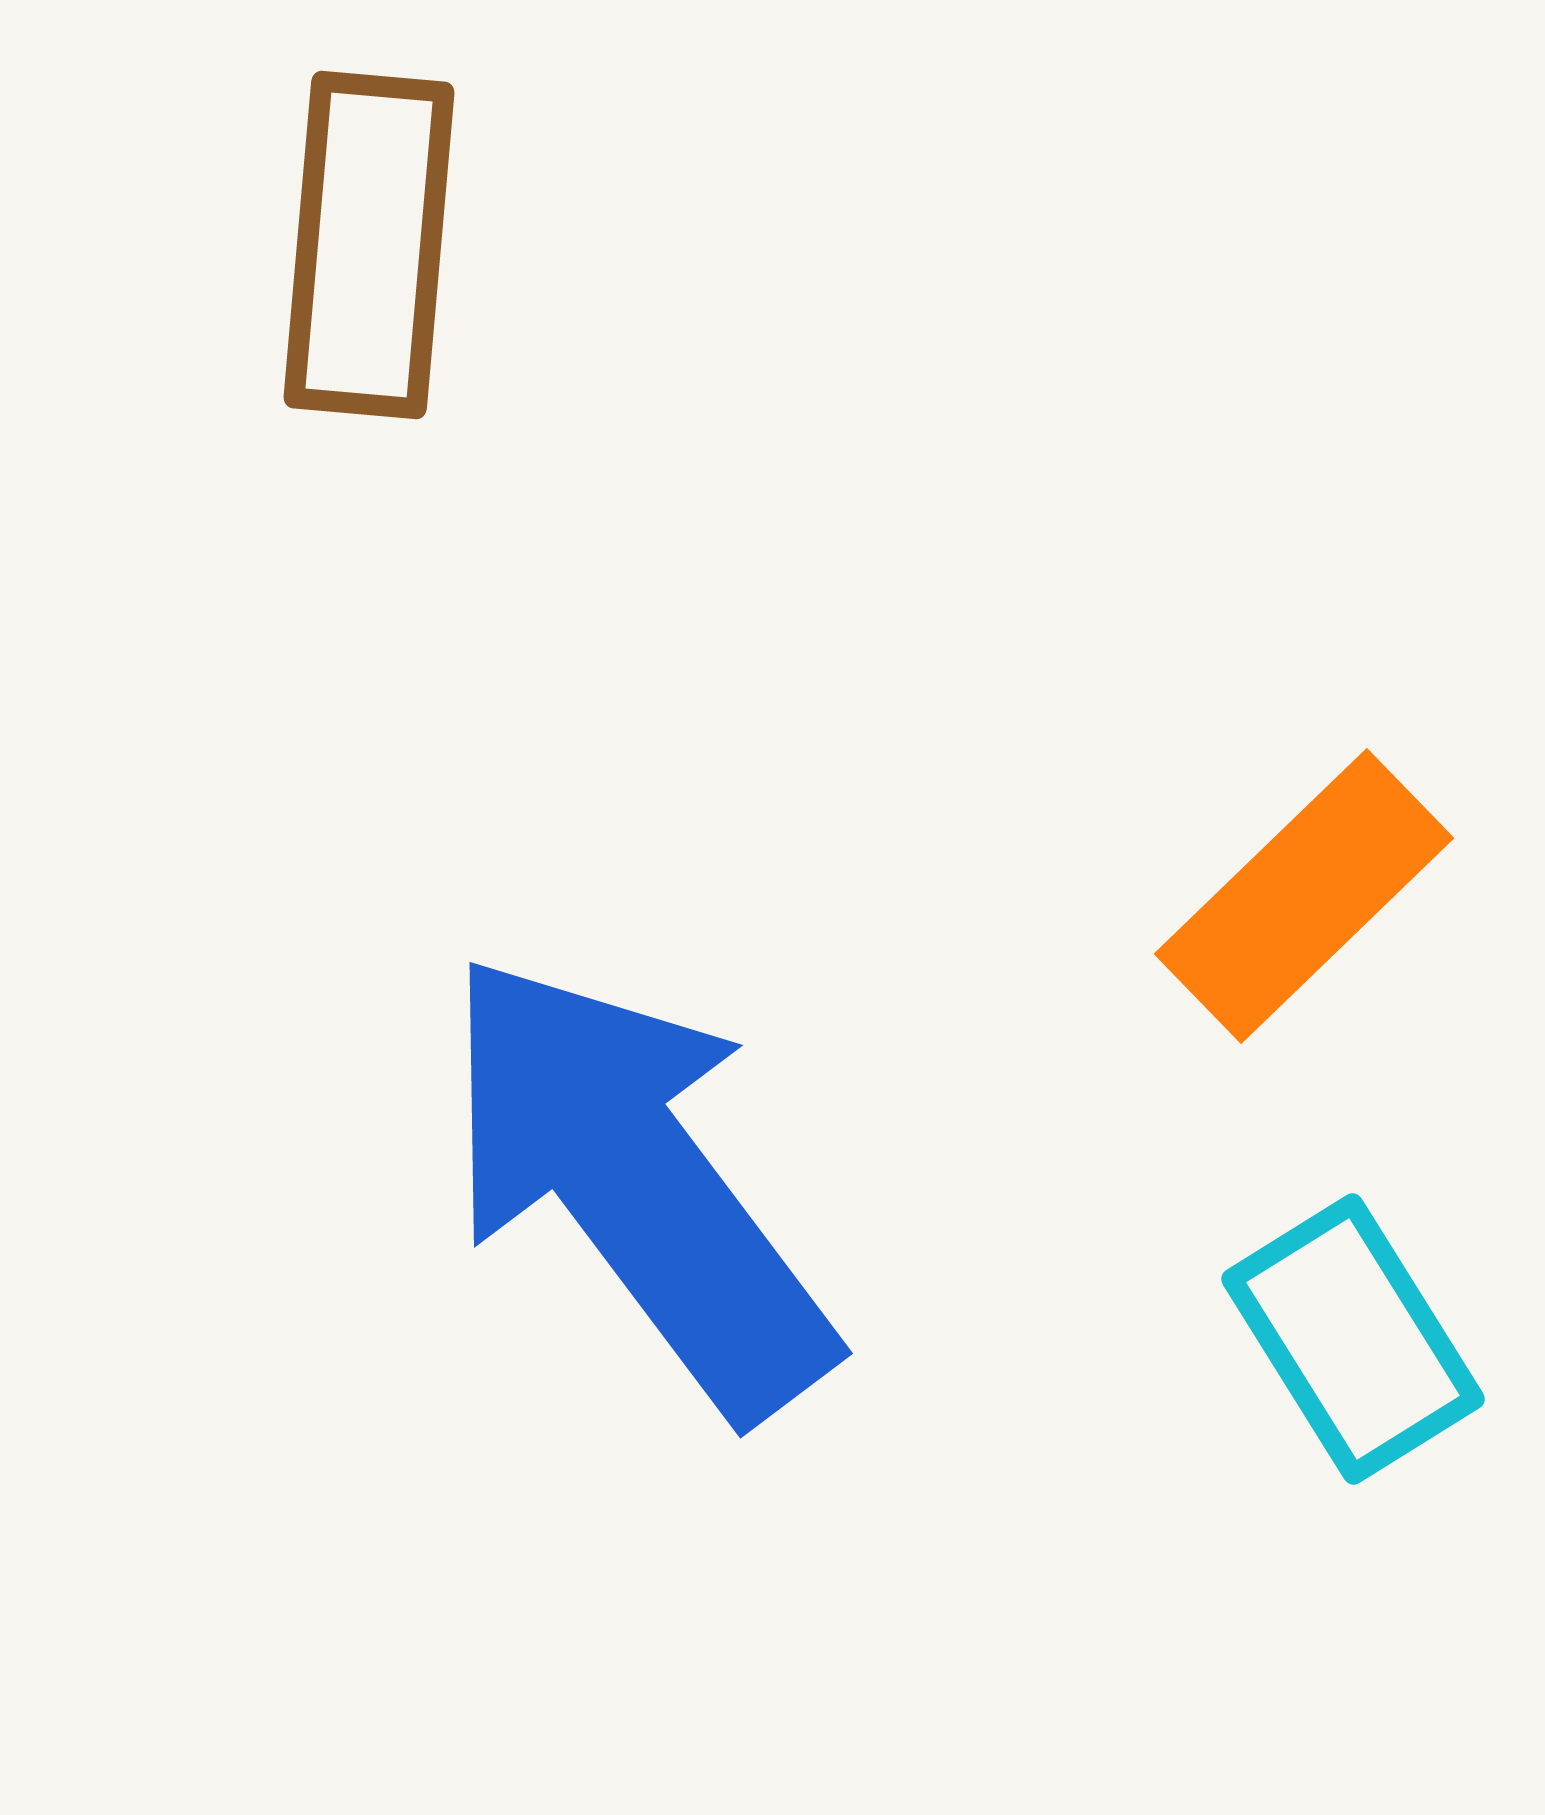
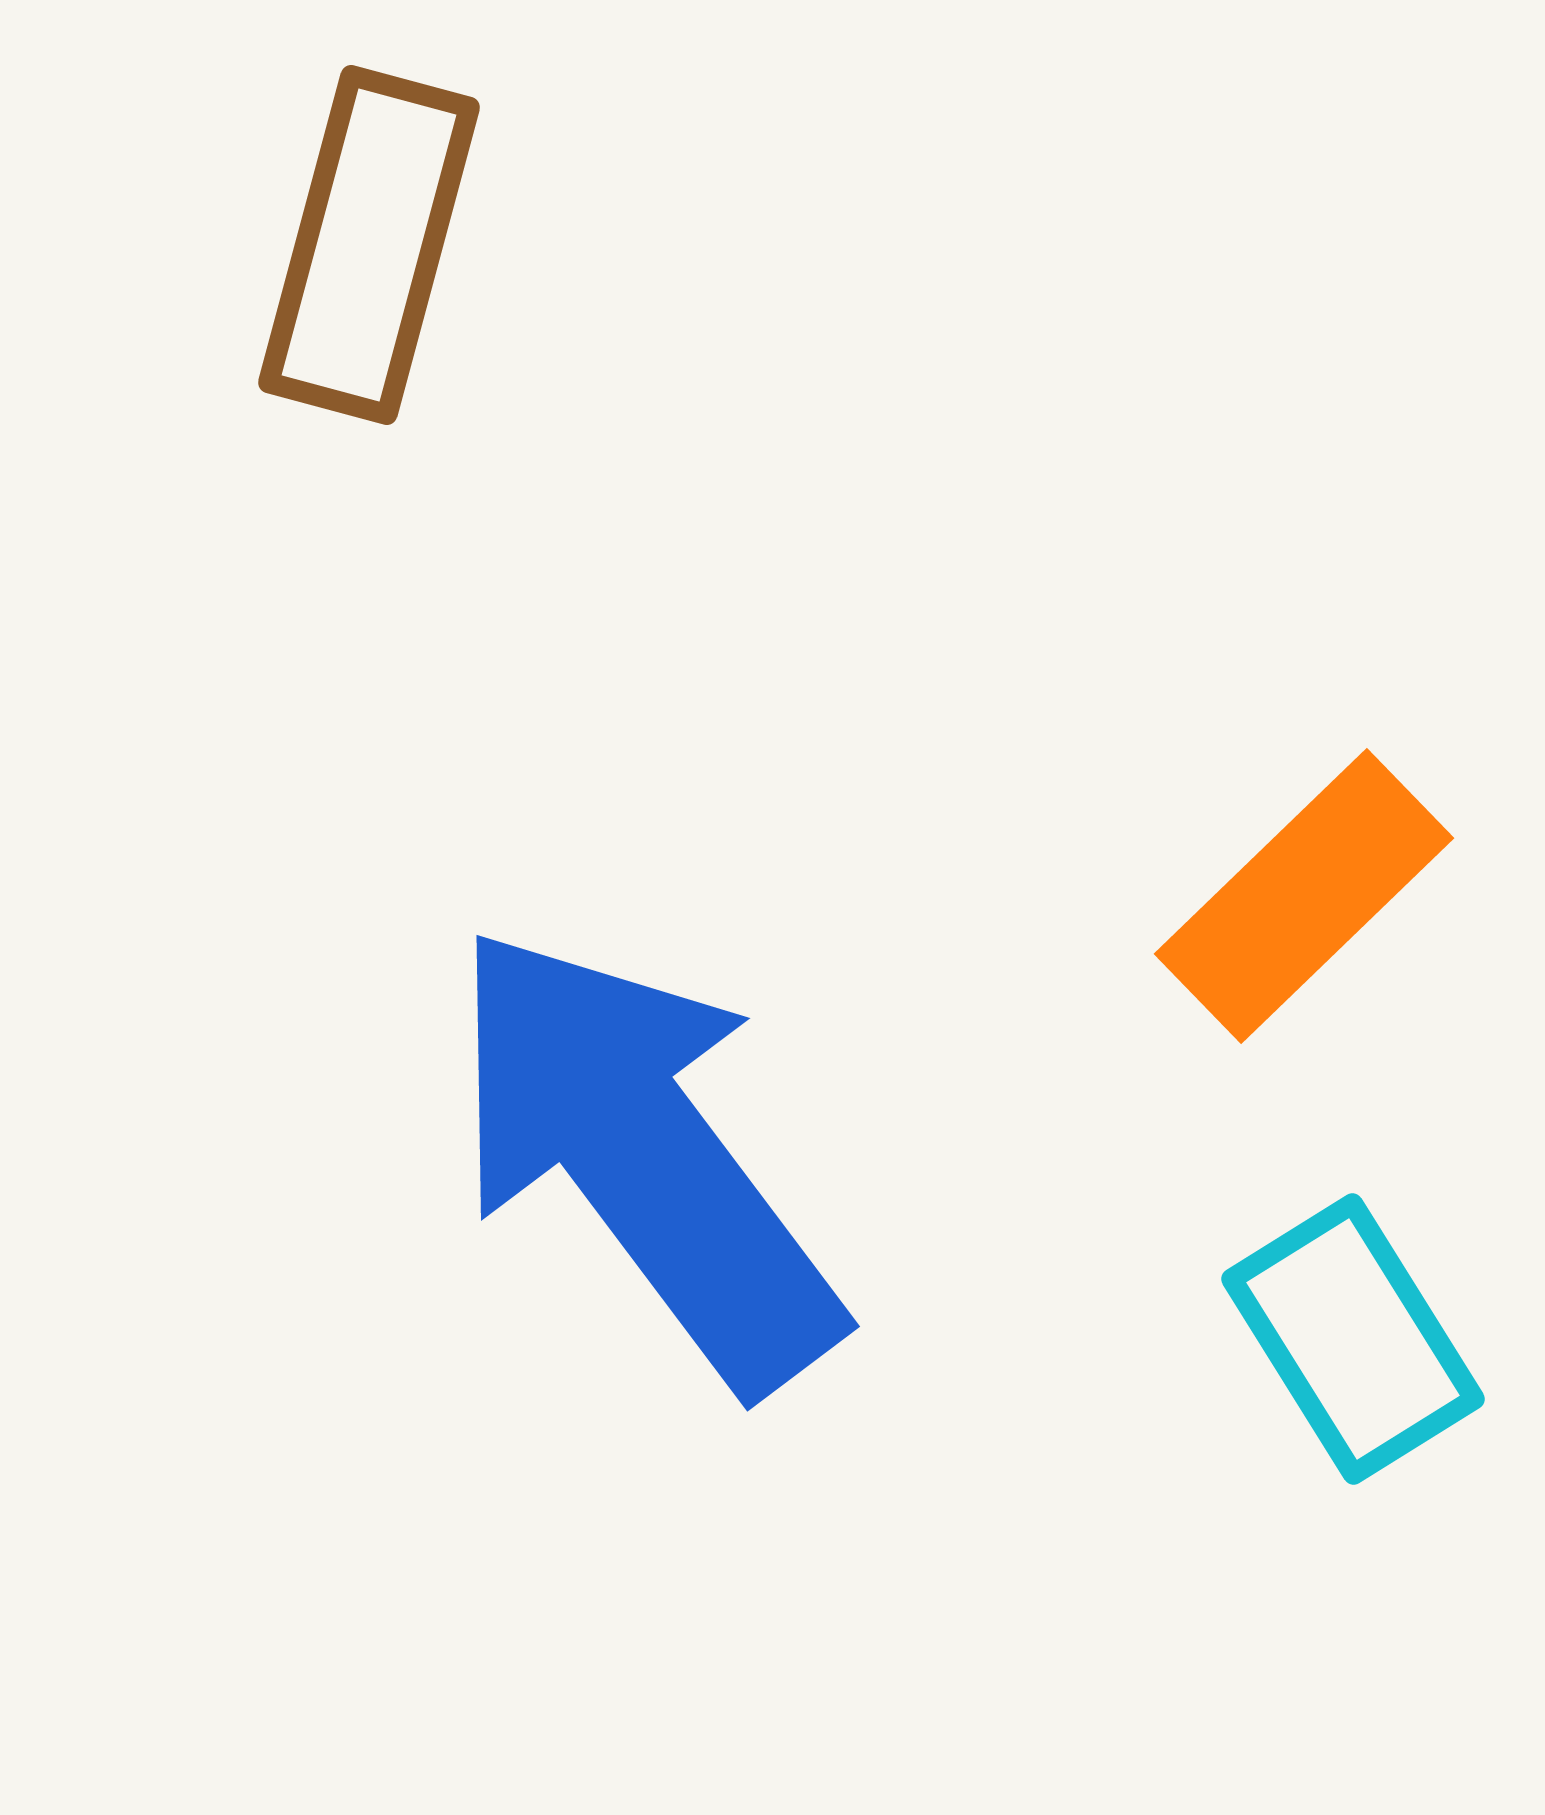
brown rectangle: rotated 10 degrees clockwise
blue arrow: moved 7 px right, 27 px up
